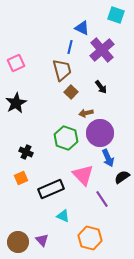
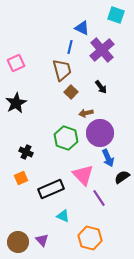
purple line: moved 3 px left, 1 px up
